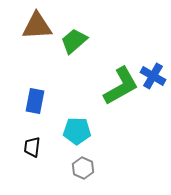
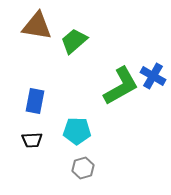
brown triangle: rotated 12 degrees clockwise
black trapezoid: moved 7 px up; rotated 100 degrees counterclockwise
gray hexagon: rotated 20 degrees clockwise
